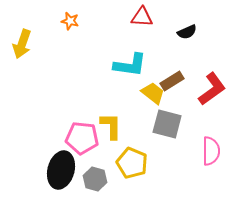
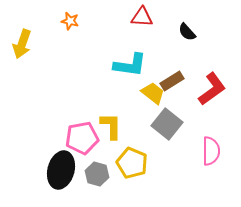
black semicircle: rotated 72 degrees clockwise
gray square: rotated 24 degrees clockwise
pink pentagon: rotated 16 degrees counterclockwise
gray hexagon: moved 2 px right, 5 px up
